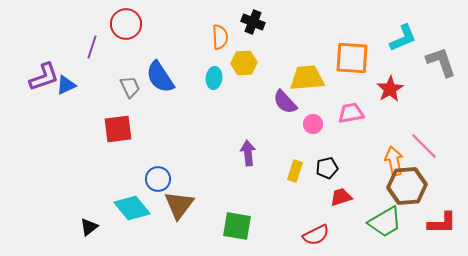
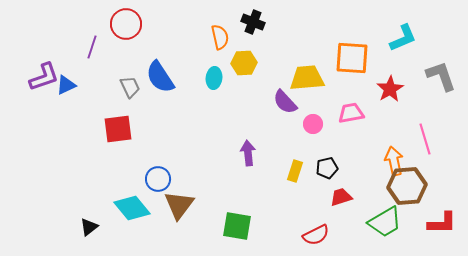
orange semicircle: rotated 10 degrees counterclockwise
gray L-shape: moved 14 px down
pink line: moved 1 px right, 7 px up; rotated 28 degrees clockwise
